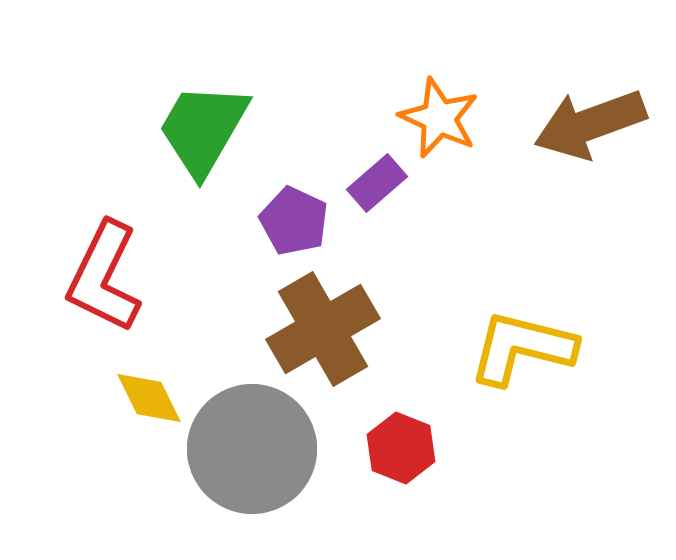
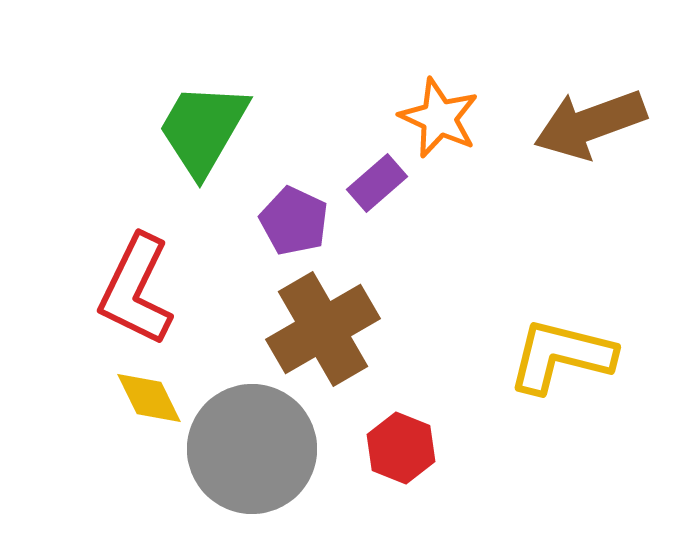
red L-shape: moved 32 px right, 13 px down
yellow L-shape: moved 39 px right, 8 px down
